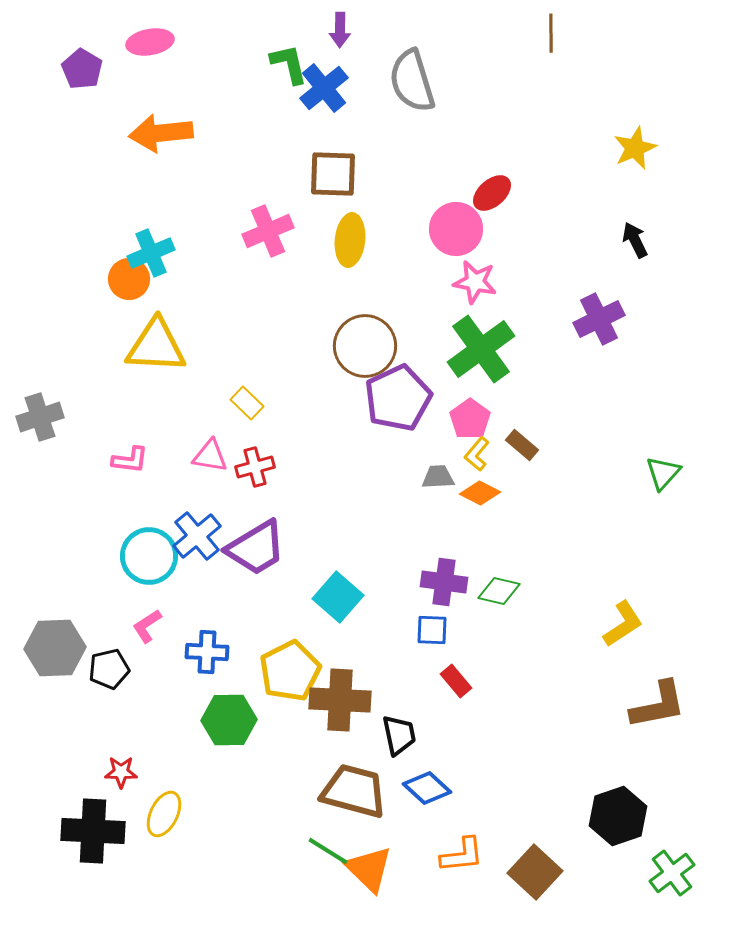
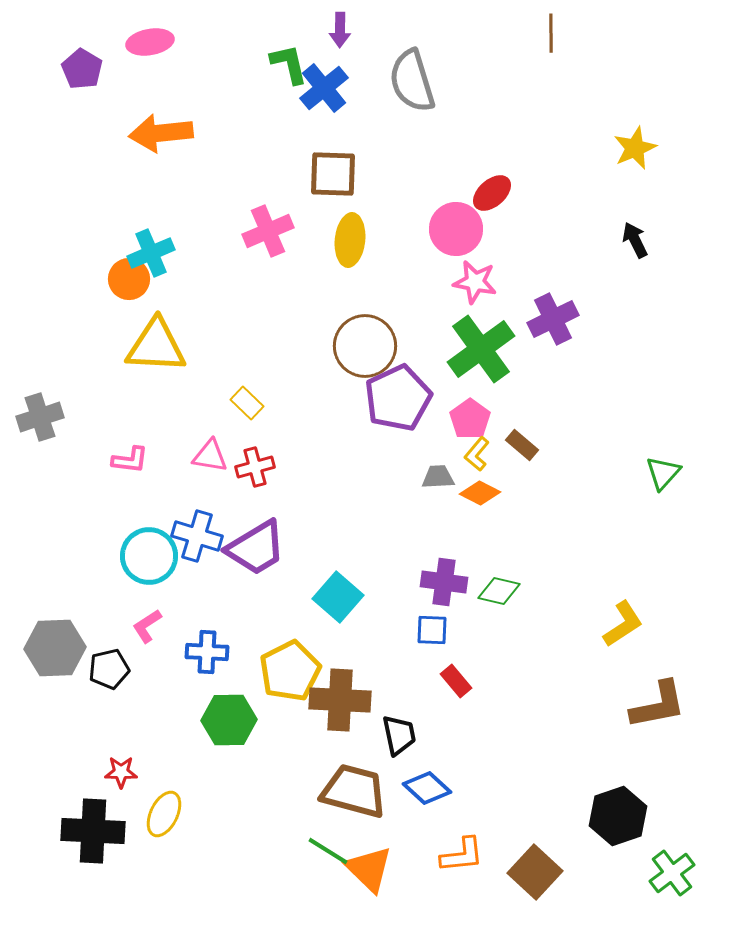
purple cross at (599, 319): moved 46 px left
blue cross at (197, 536): rotated 33 degrees counterclockwise
